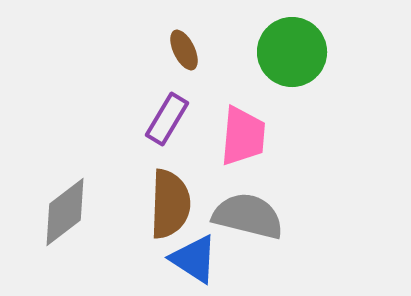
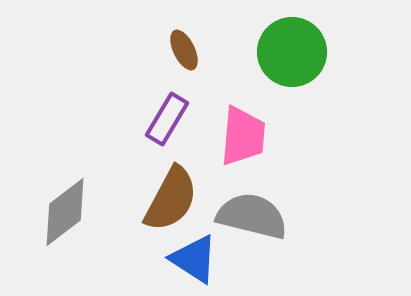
brown semicircle: moved 1 px right, 5 px up; rotated 26 degrees clockwise
gray semicircle: moved 4 px right
